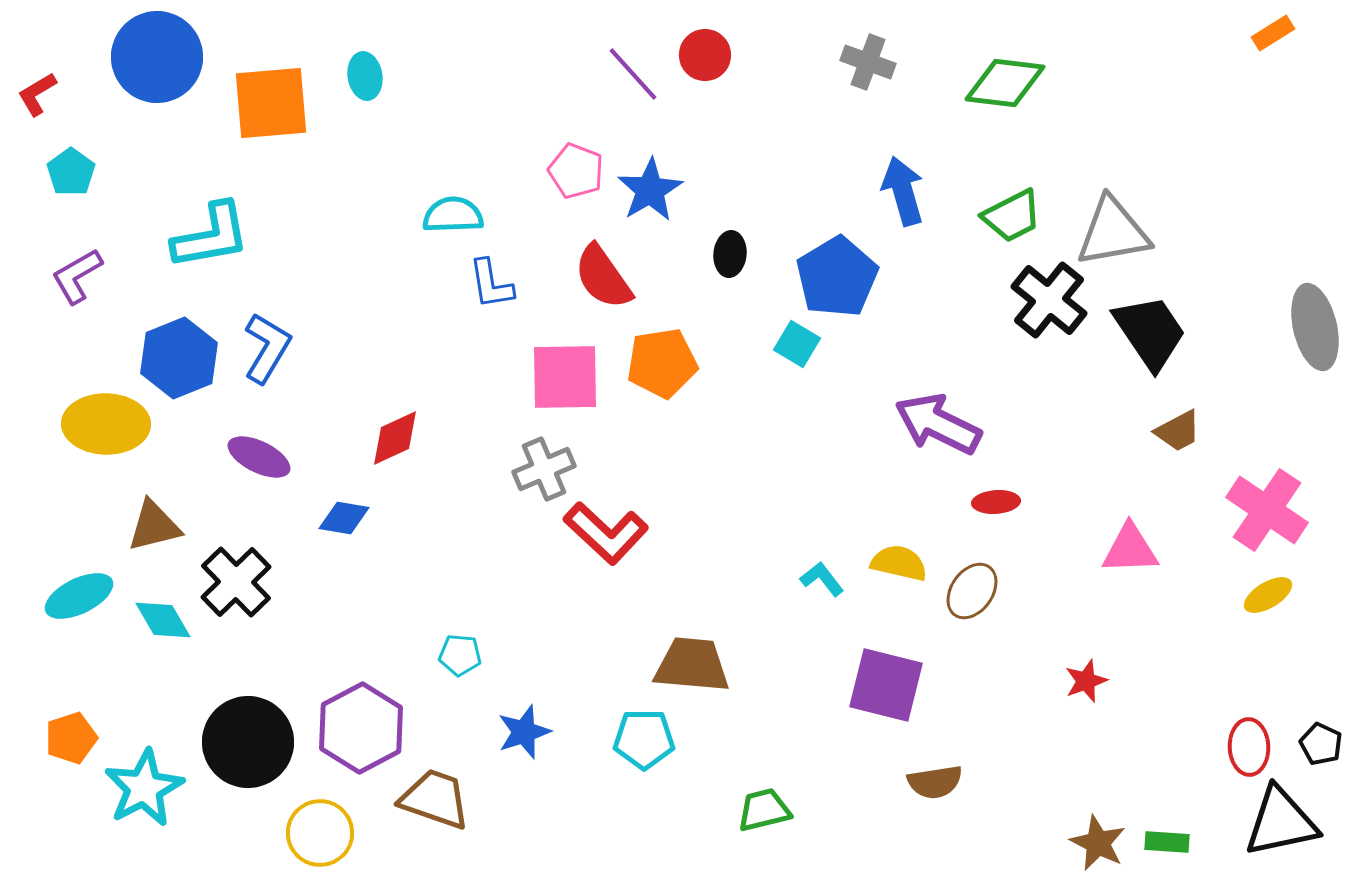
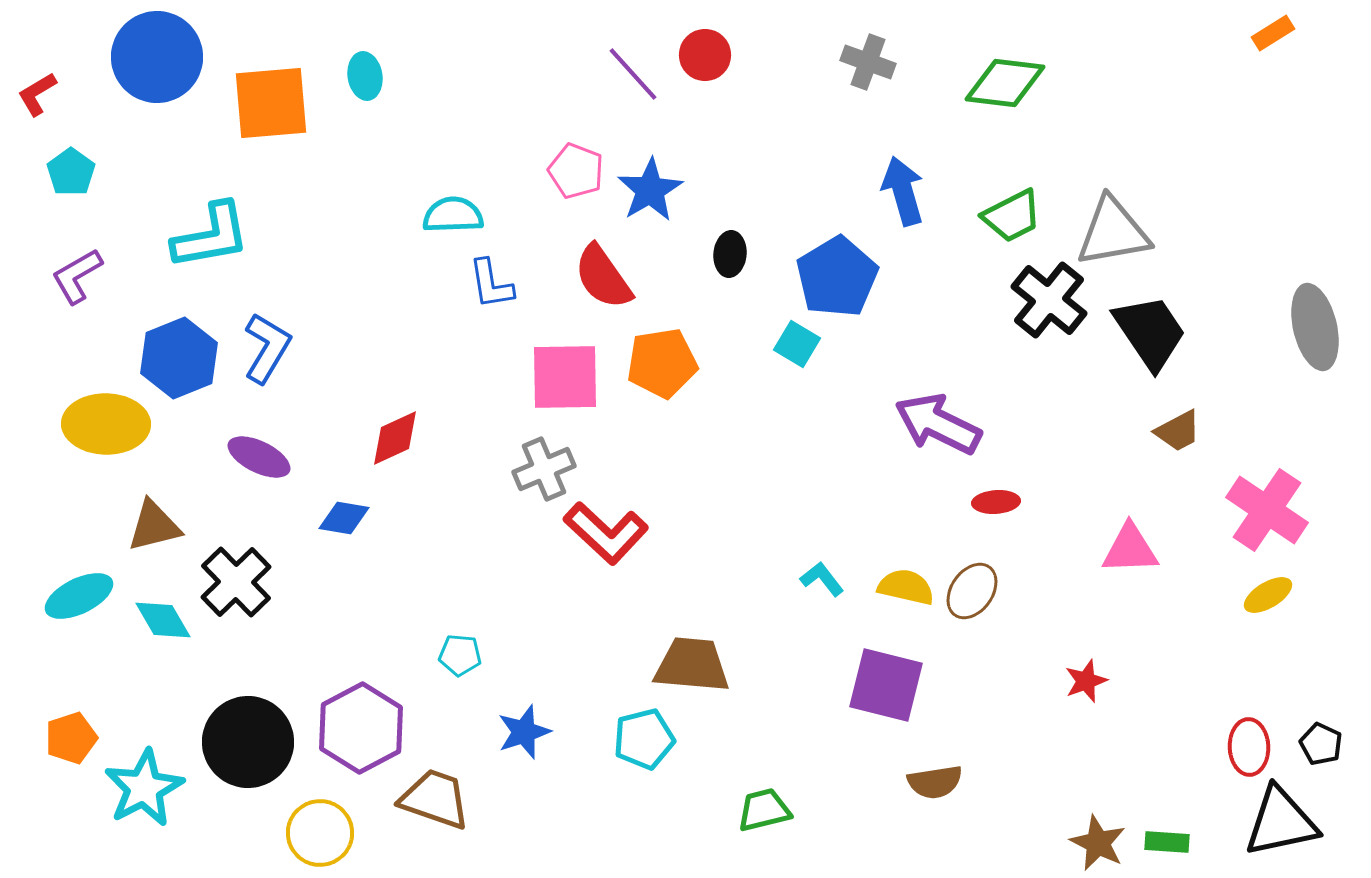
yellow semicircle at (899, 563): moved 7 px right, 24 px down
cyan pentagon at (644, 739): rotated 14 degrees counterclockwise
